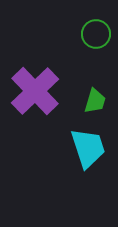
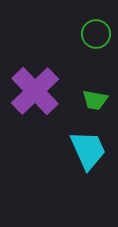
green trapezoid: moved 1 px up; rotated 84 degrees clockwise
cyan trapezoid: moved 2 px down; rotated 6 degrees counterclockwise
